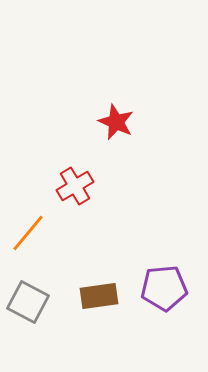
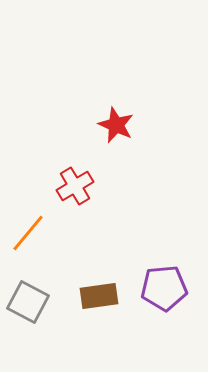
red star: moved 3 px down
